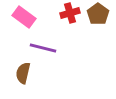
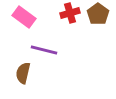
purple line: moved 1 px right, 2 px down
